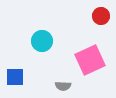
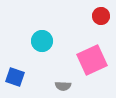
pink square: moved 2 px right
blue square: rotated 18 degrees clockwise
